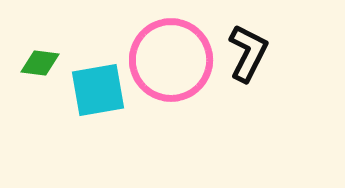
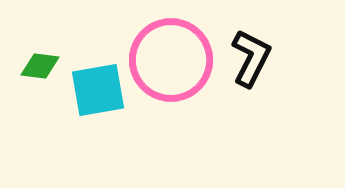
black L-shape: moved 3 px right, 5 px down
green diamond: moved 3 px down
